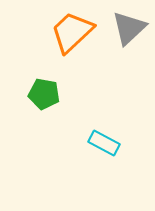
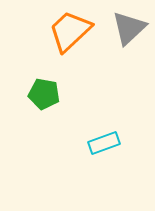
orange trapezoid: moved 2 px left, 1 px up
cyan rectangle: rotated 48 degrees counterclockwise
